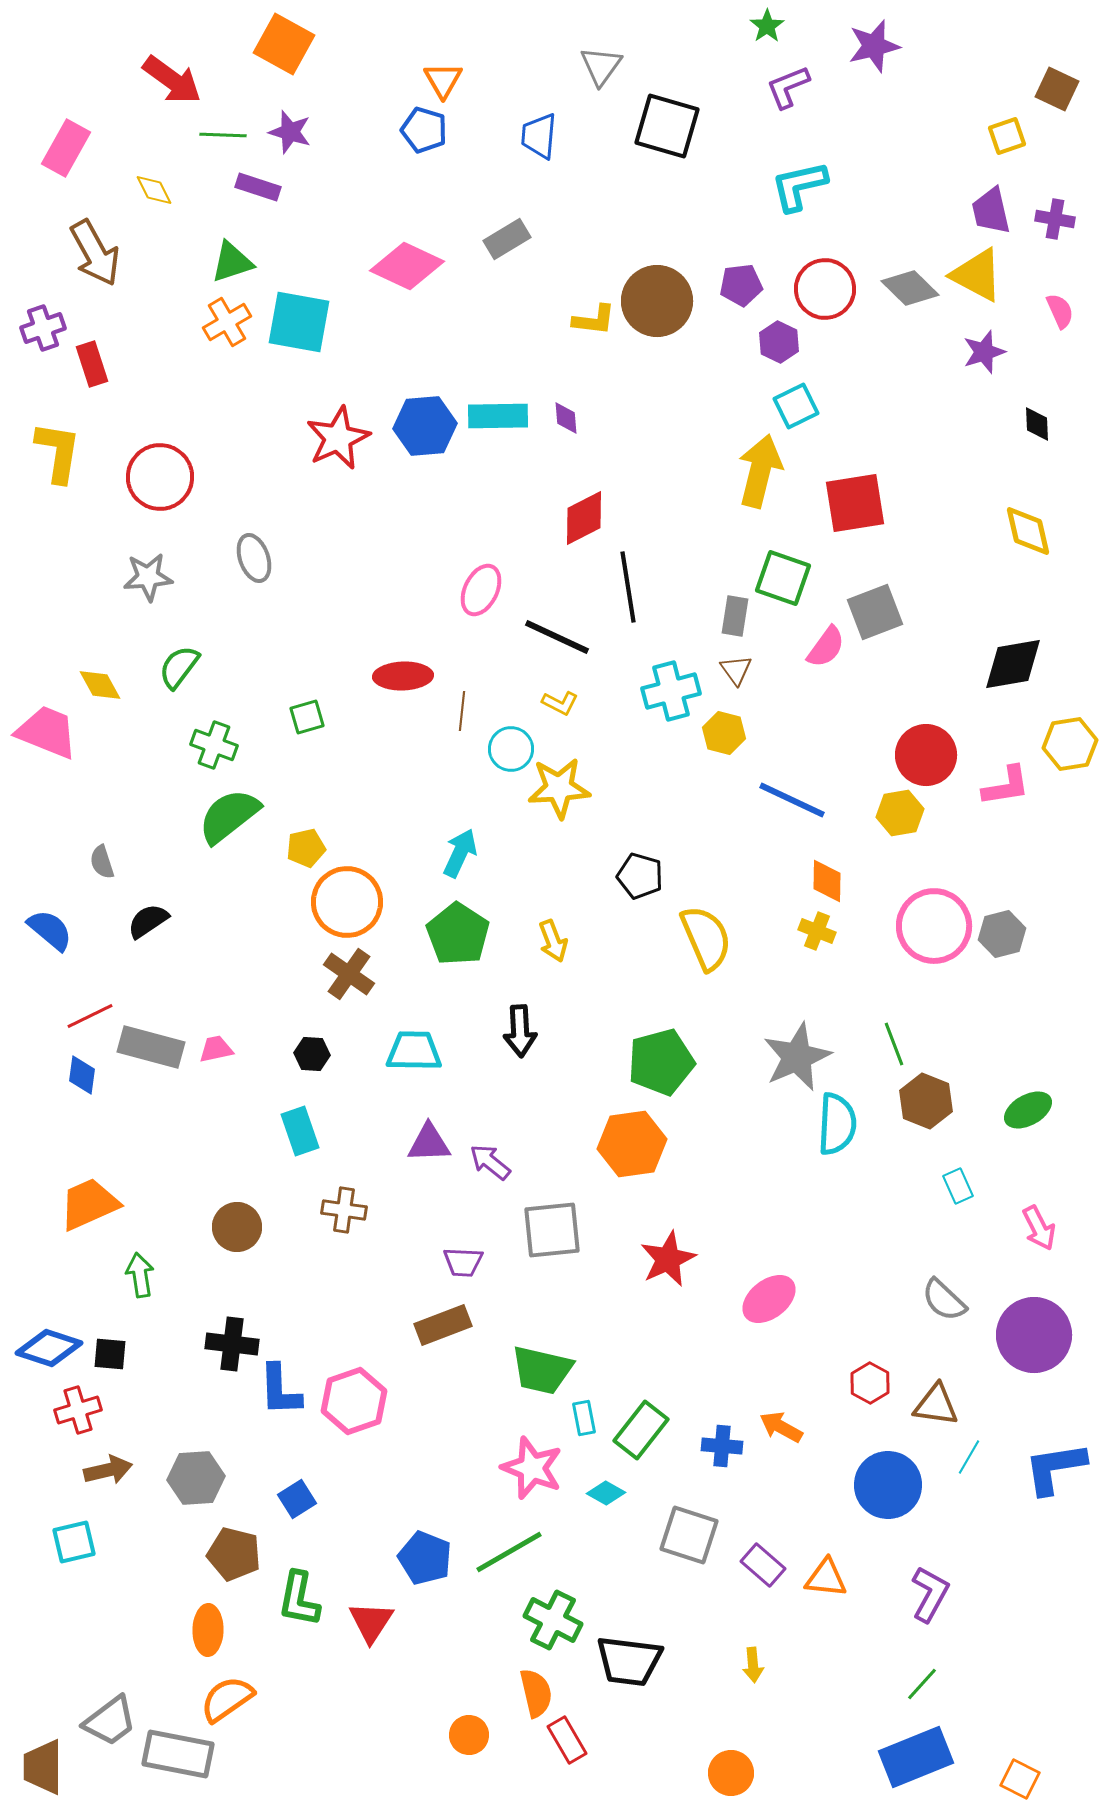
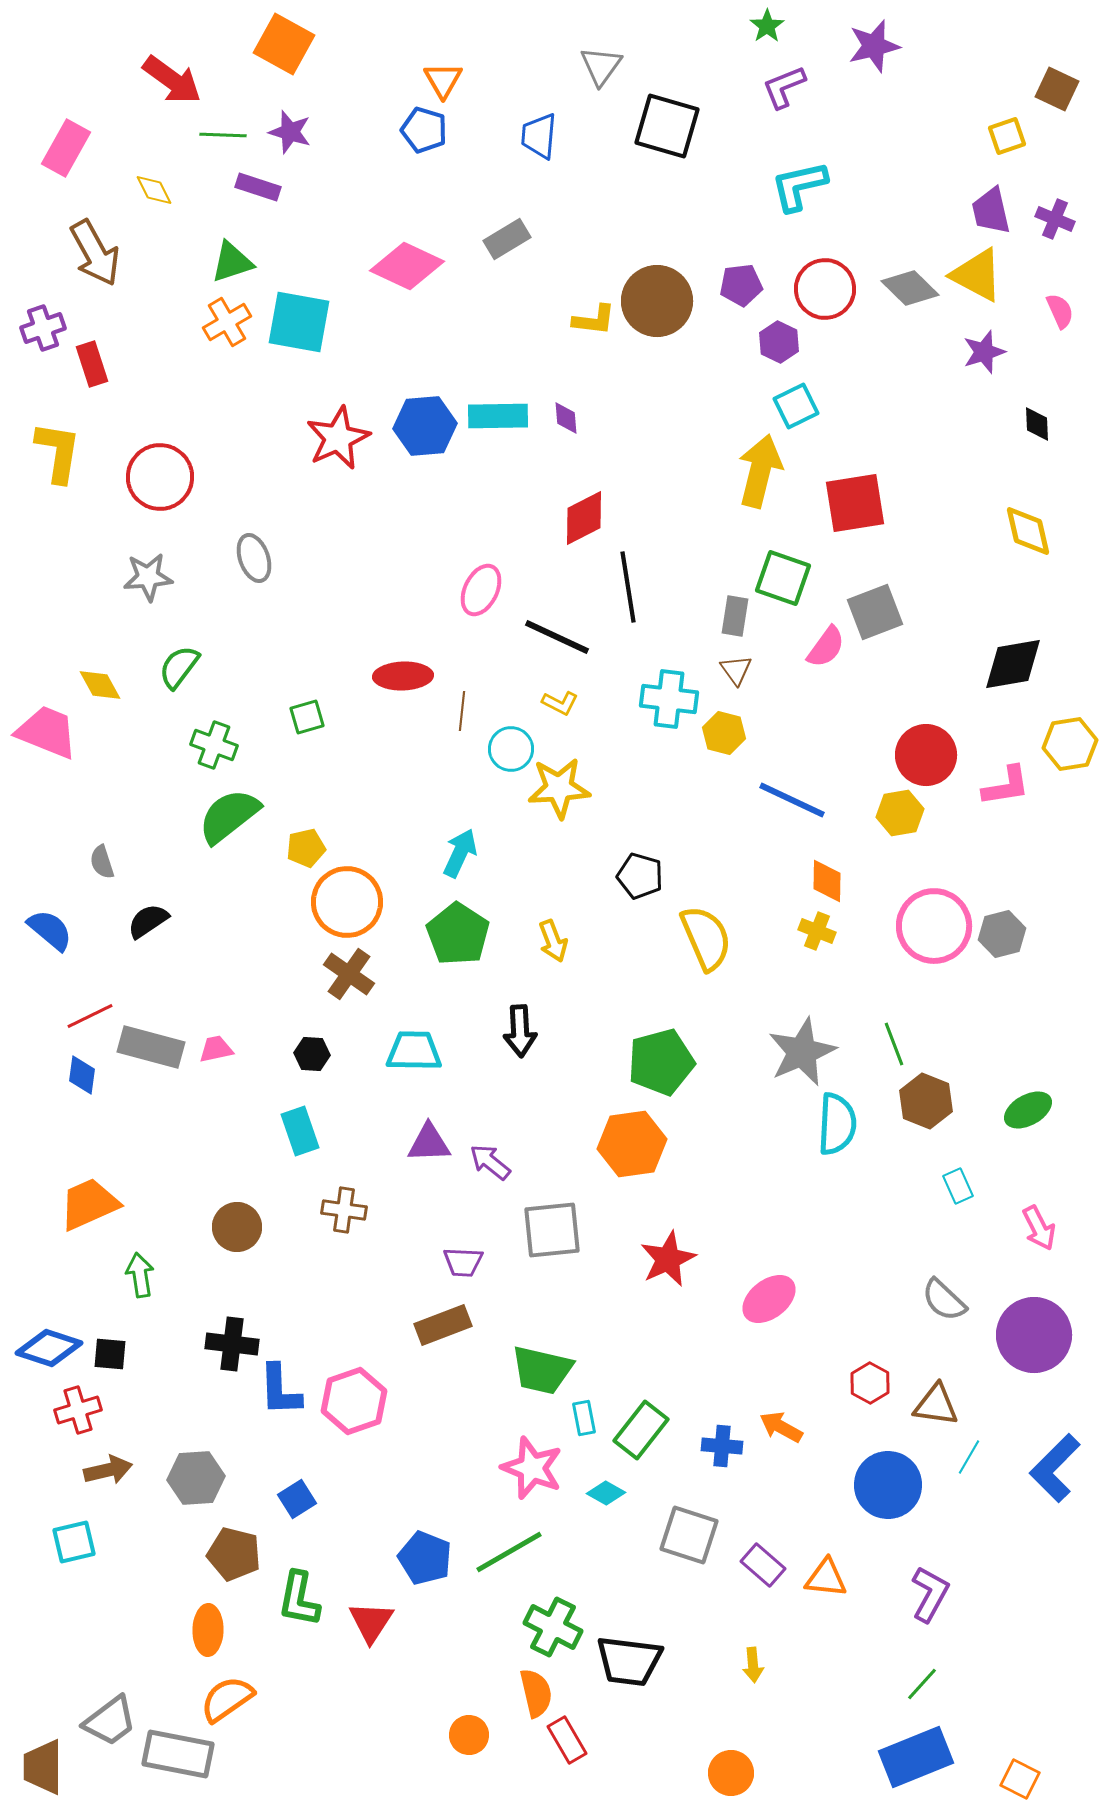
purple L-shape at (788, 87): moved 4 px left
purple cross at (1055, 219): rotated 12 degrees clockwise
cyan cross at (671, 691): moved 2 px left, 8 px down; rotated 22 degrees clockwise
gray star at (797, 1057): moved 5 px right, 5 px up
blue L-shape at (1055, 1468): rotated 36 degrees counterclockwise
green cross at (553, 1620): moved 7 px down
